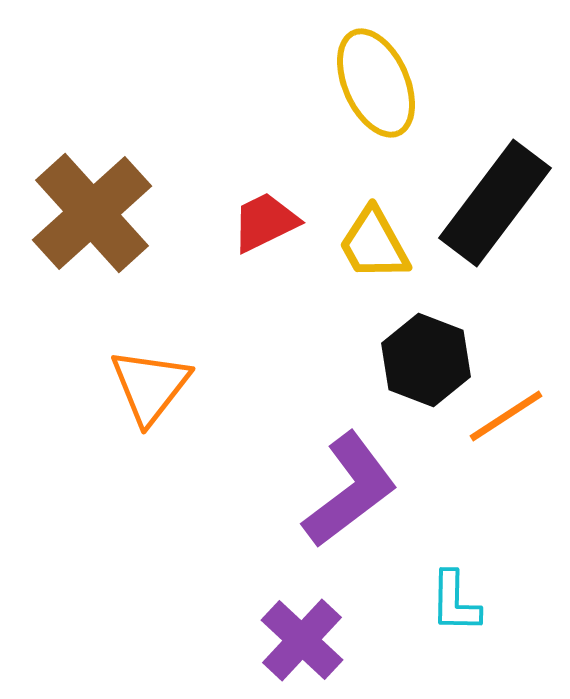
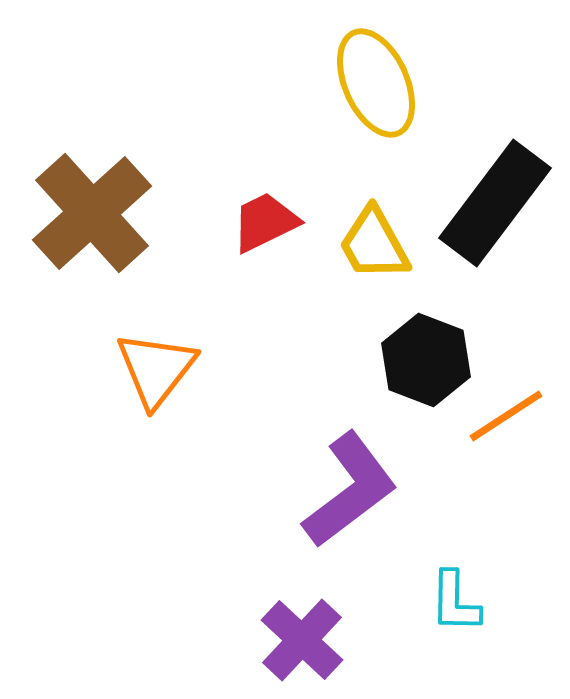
orange triangle: moved 6 px right, 17 px up
